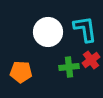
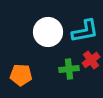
cyan L-shape: moved 2 px down; rotated 88 degrees clockwise
green cross: moved 2 px down
orange pentagon: moved 3 px down
